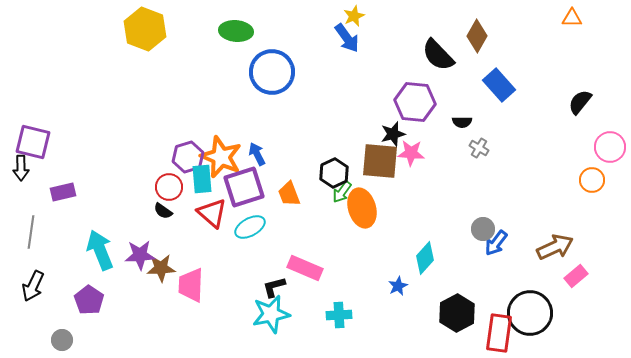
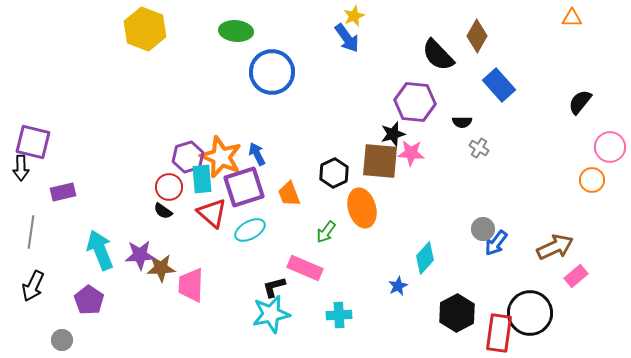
green arrow at (342, 192): moved 16 px left, 40 px down
cyan ellipse at (250, 227): moved 3 px down
